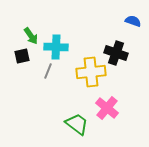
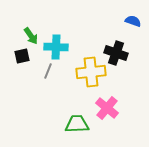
green trapezoid: rotated 40 degrees counterclockwise
